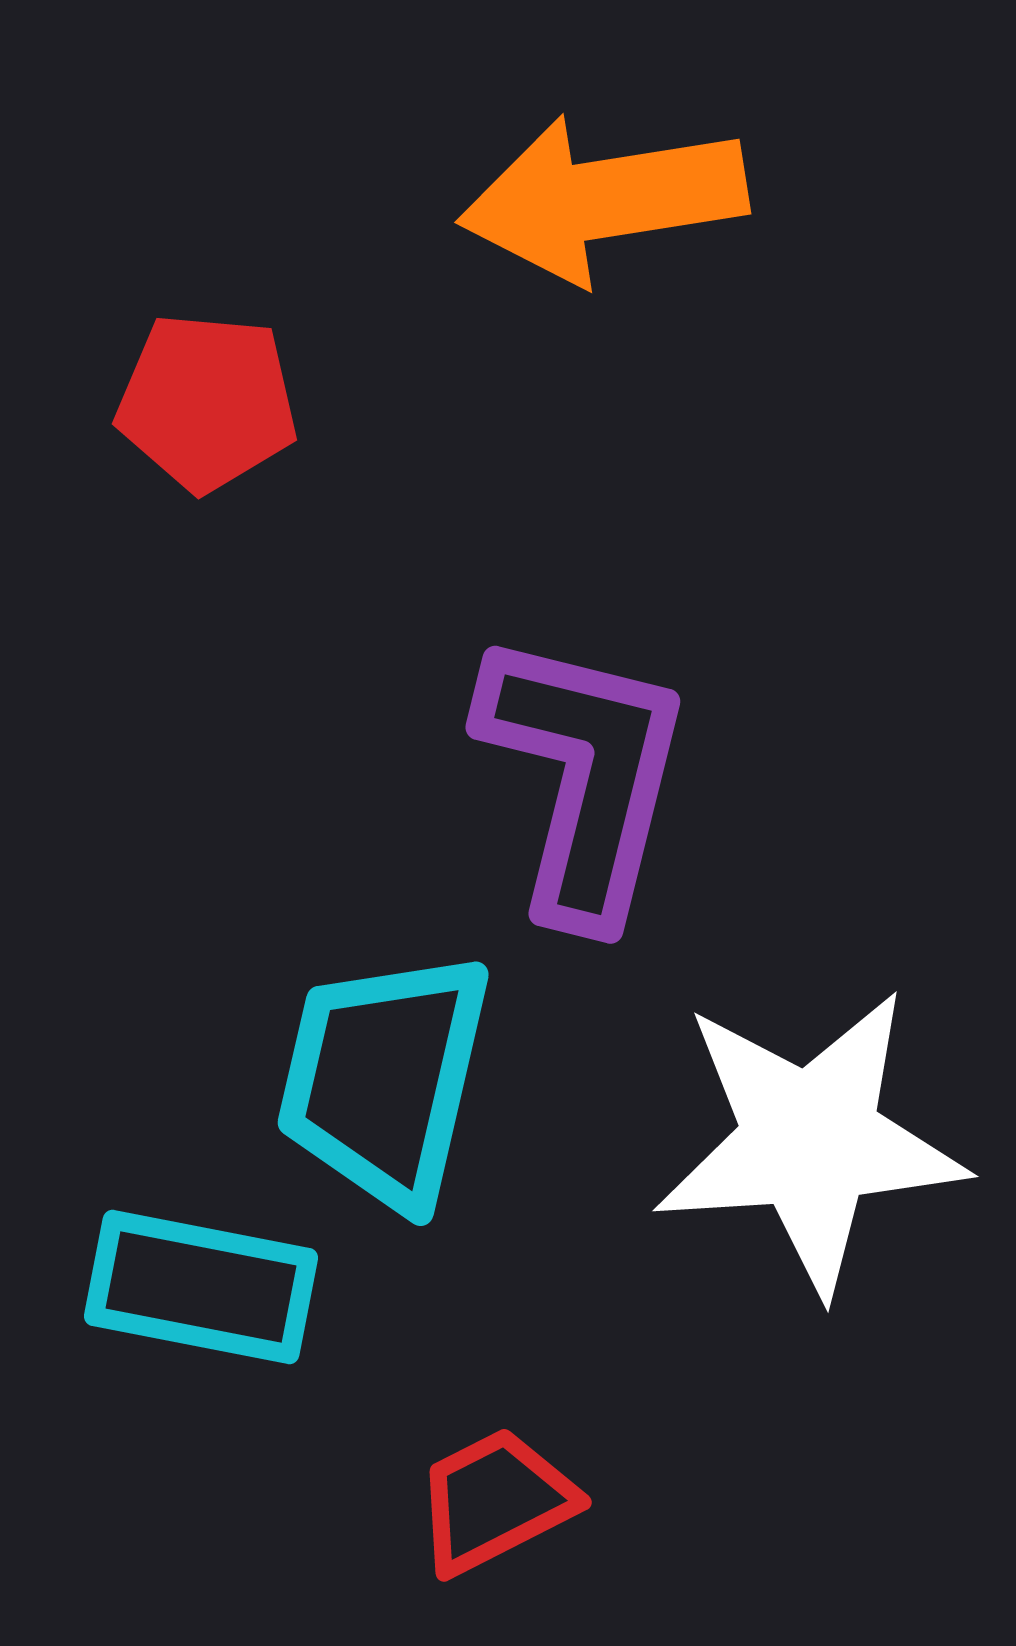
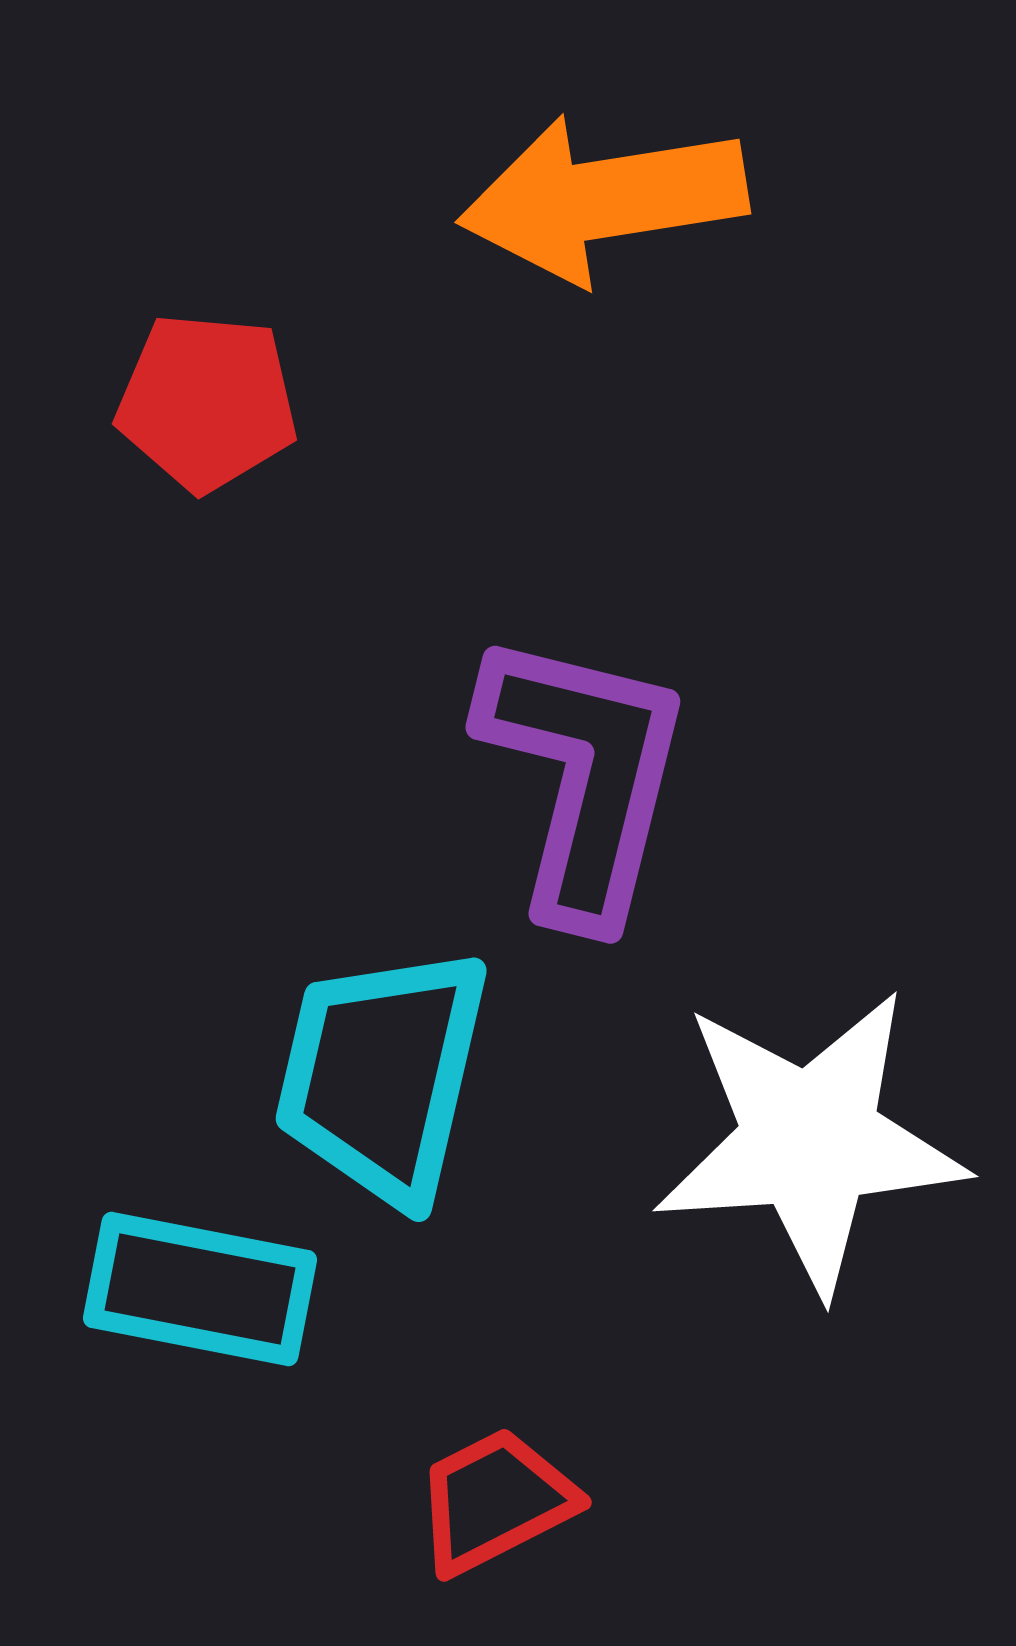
cyan trapezoid: moved 2 px left, 4 px up
cyan rectangle: moved 1 px left, 2 px down
